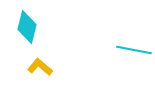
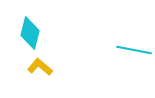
cyan diamond: moved 3 px right, 6 px down
